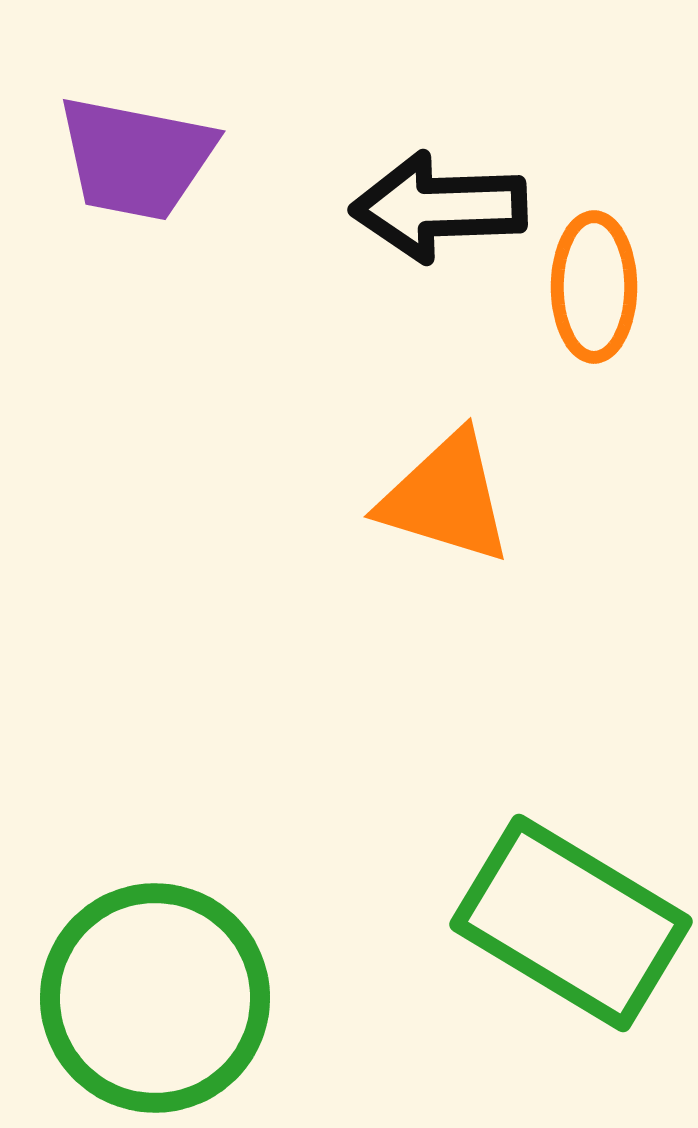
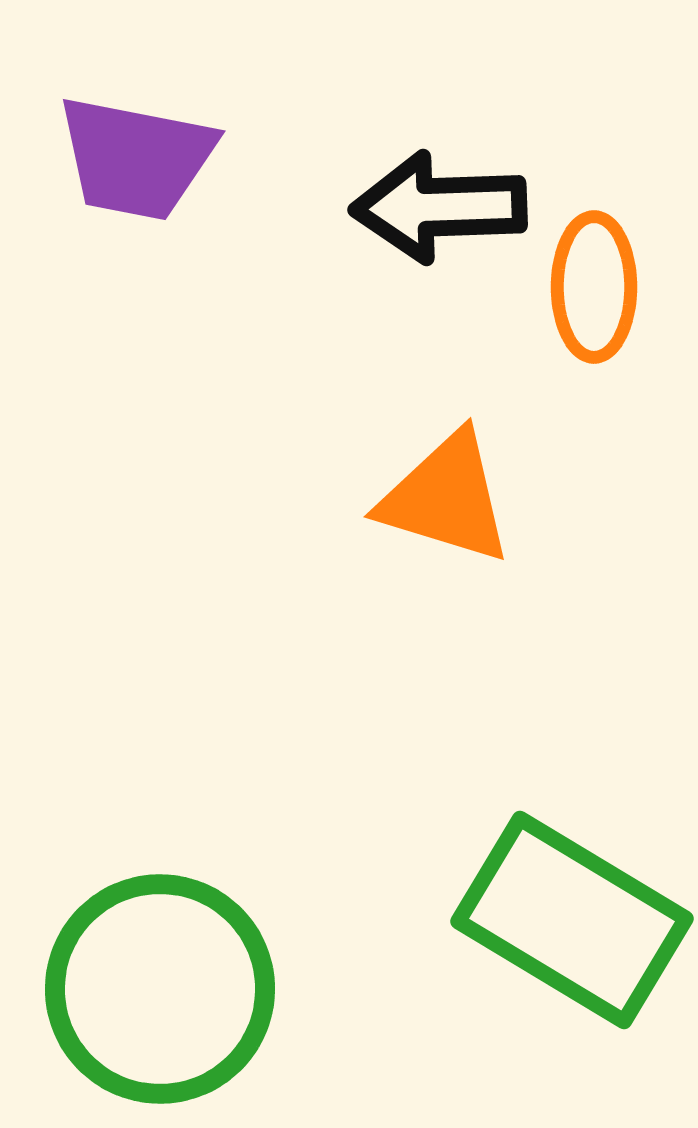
green rectangle: moved 1 px right, 3 px up
green circle: moved 5 px right, 9 px up
